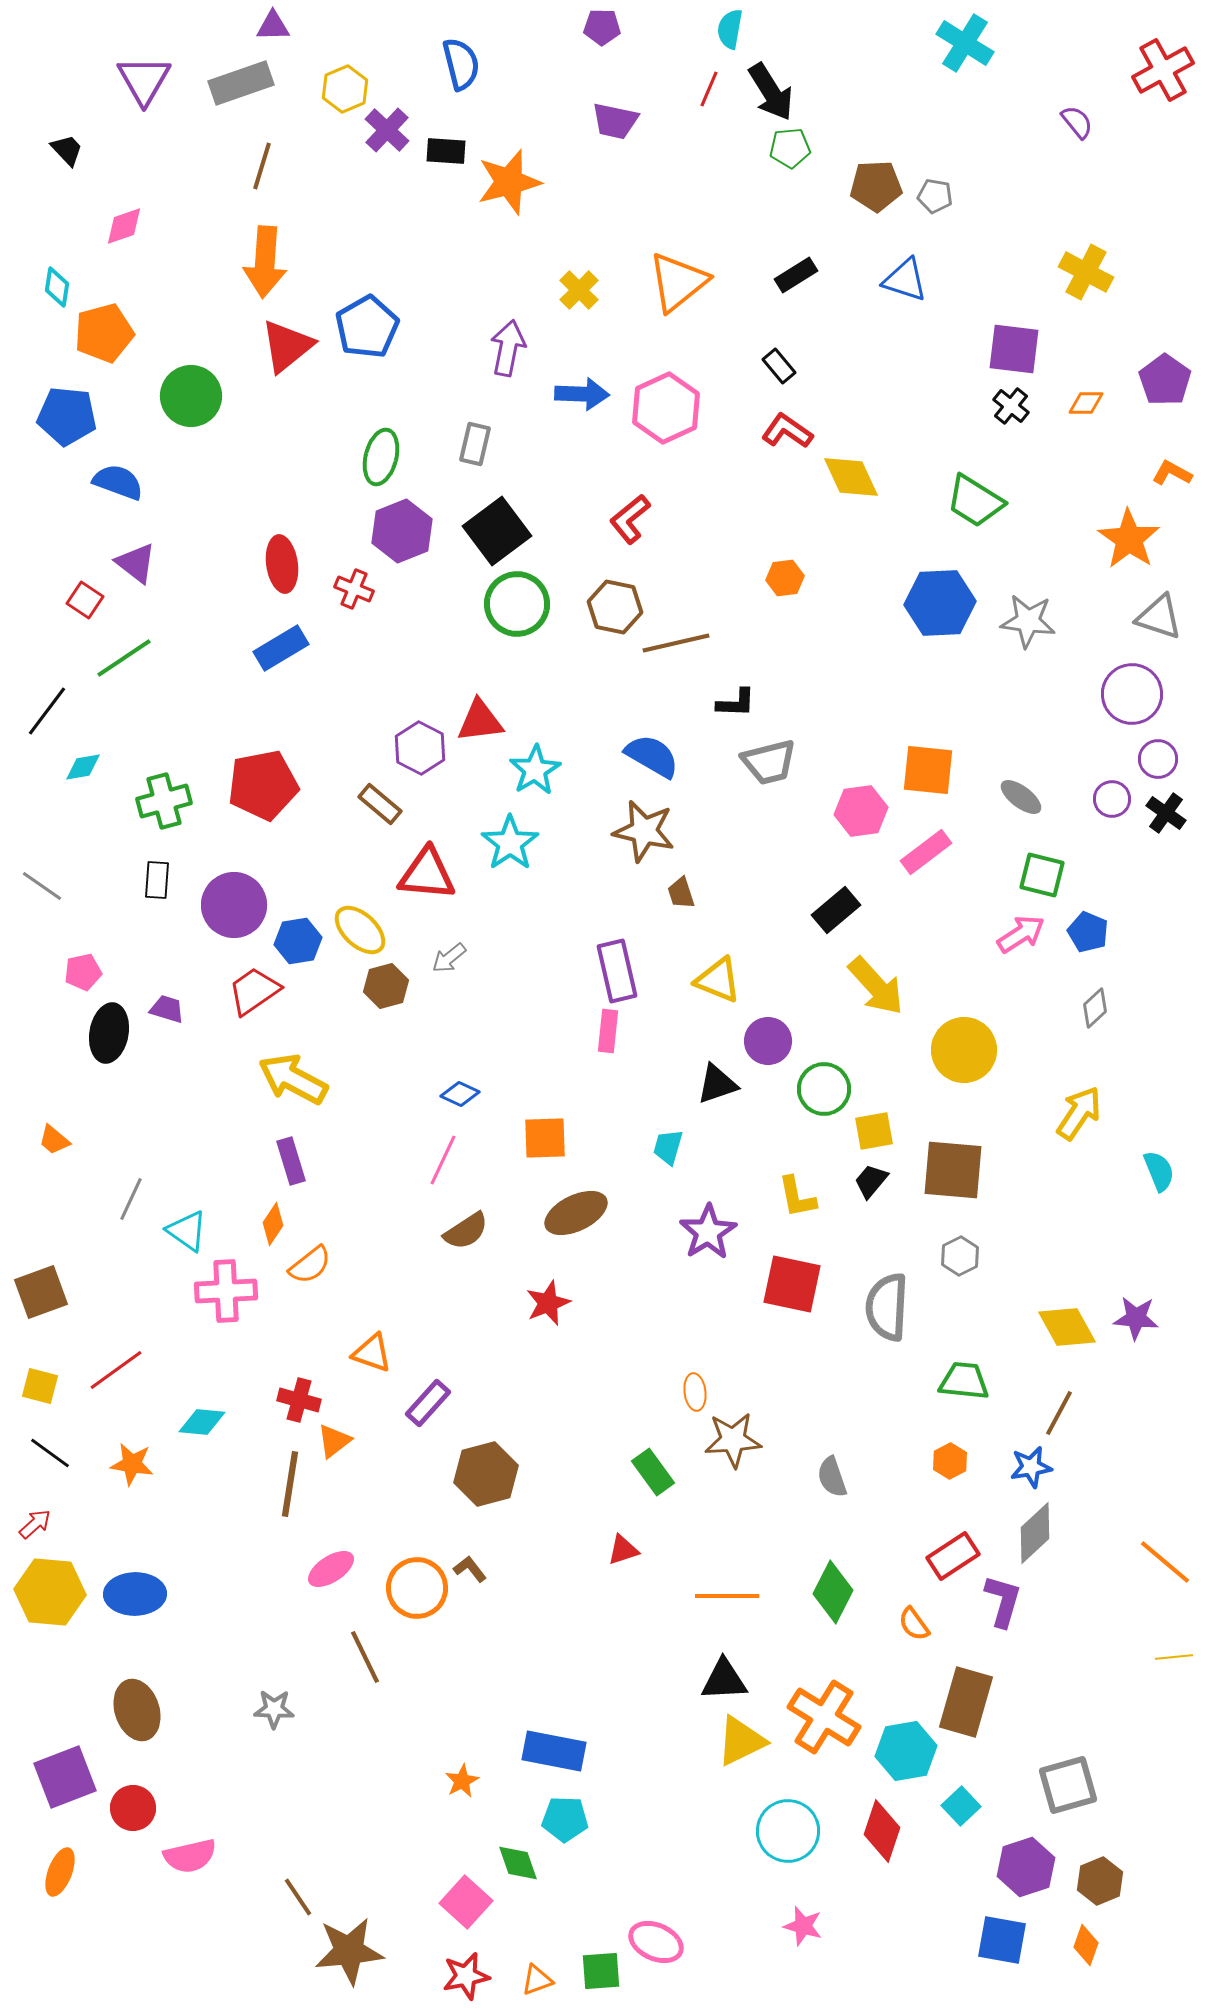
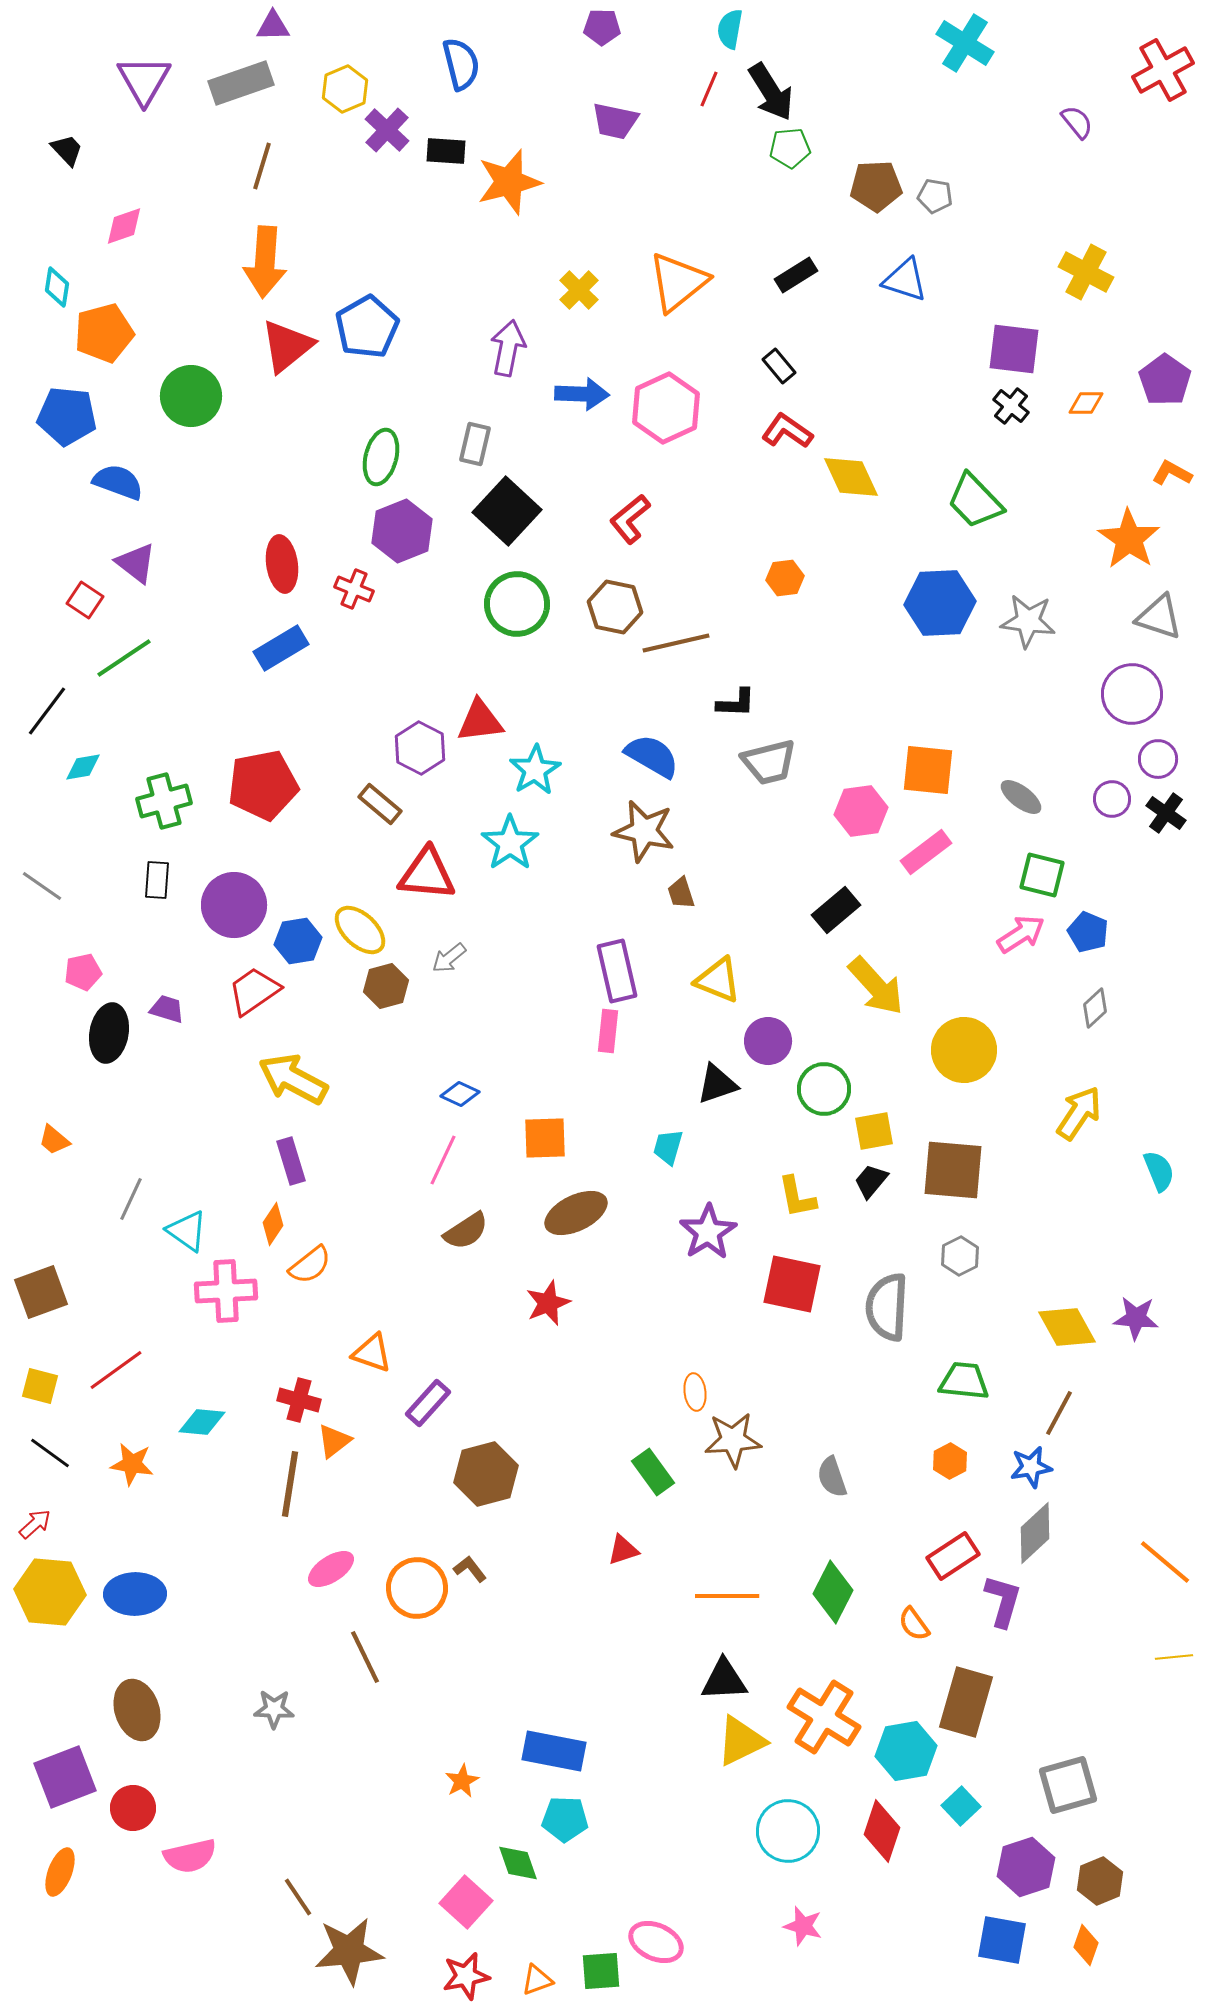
green trapezoid at (975, 501): rotated 14 degrees clockwise
black square at (497, 531): moved 10 px right, 20 px up; rotated 10 degrees counterclockwise
